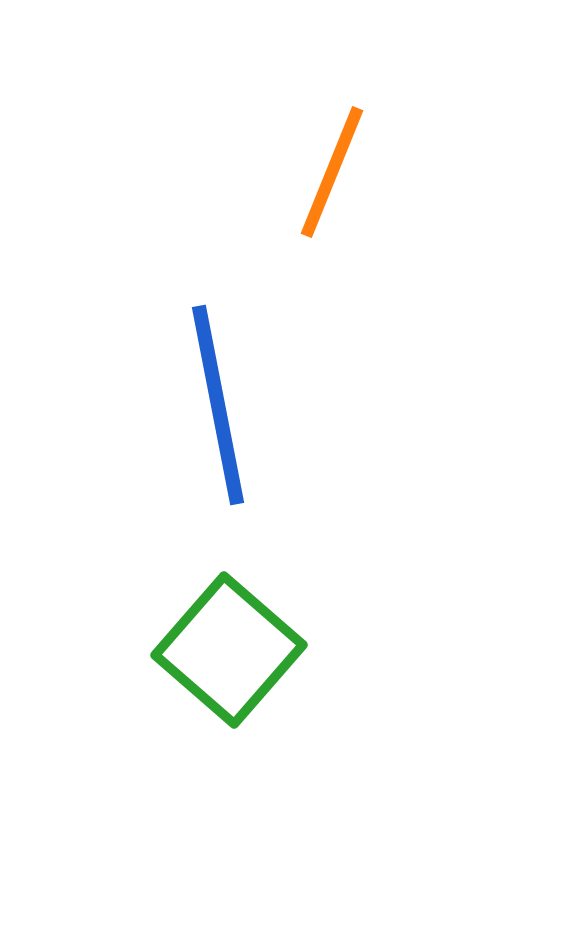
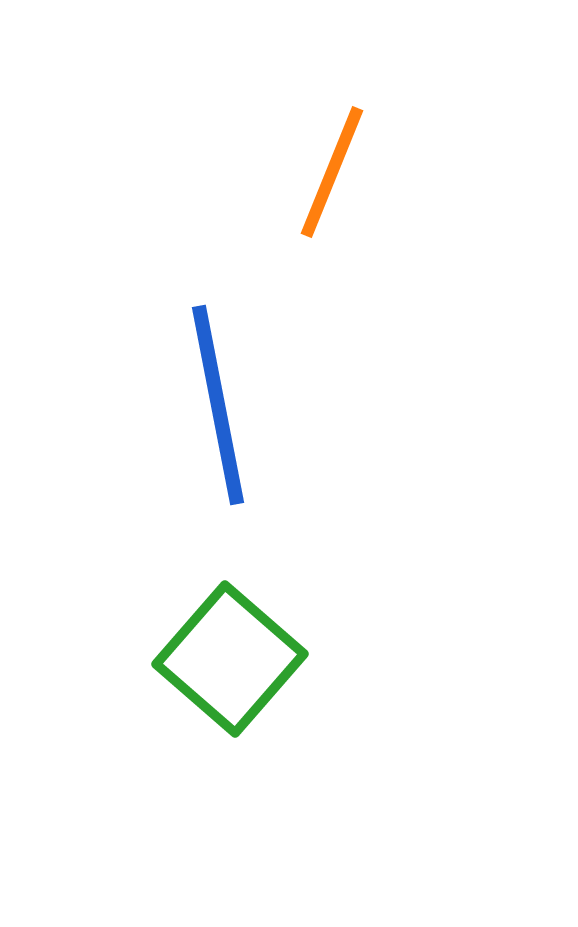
green square: moved 1 px right, 9 px down
